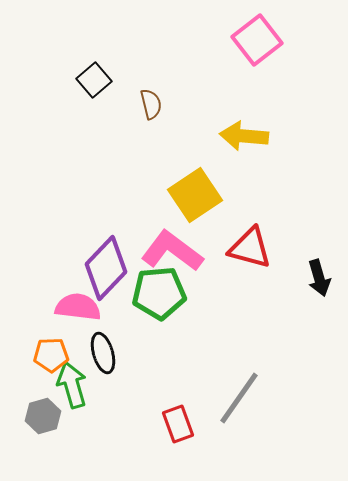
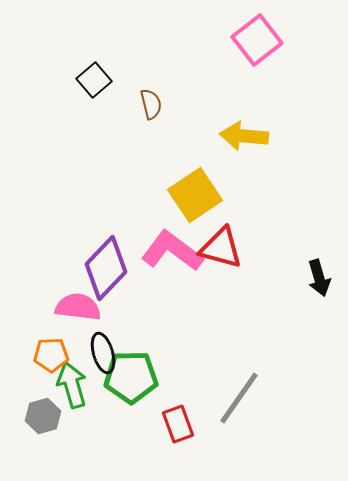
red triangle: moved 29 px left
green pentagon: moved 28 px left, 84 px down; rotated 4 degrees clockwise
